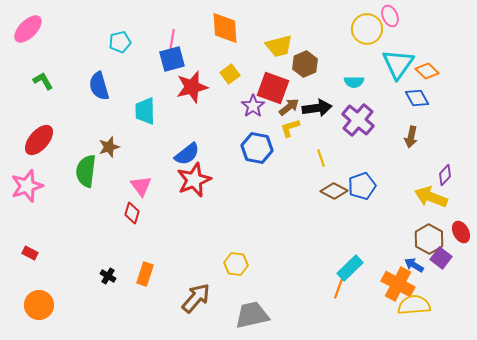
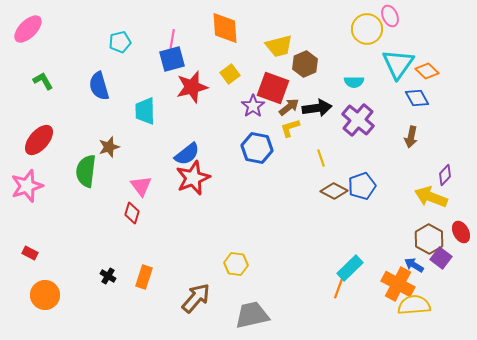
red star at (194, 180): moved 1 px left, 2 px up
orange rectangle at (145, 274): moved 1 px left, 3 px down
orange circle at (39, 305): moved 6 px right, 10 px up
